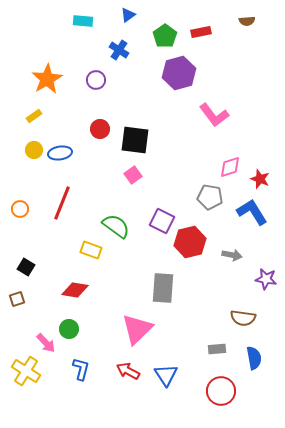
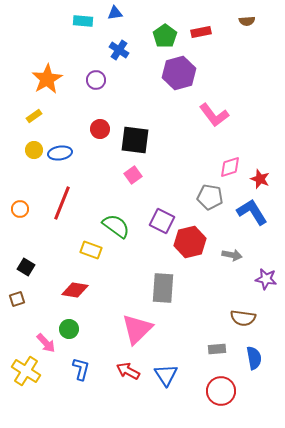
blue triangle at (128, 15): moved 13 px left, 2 px up; rotated 28 degrees clockwise
